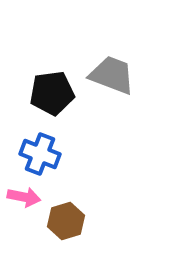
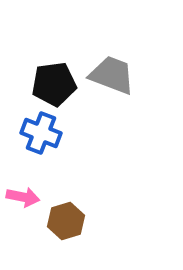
black pentagon: moved 2 px right, 9 px up
blue cross: moved 1 px right, 21 px up
pink arrow: moved 1 px left
